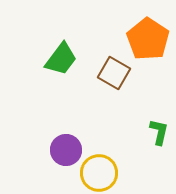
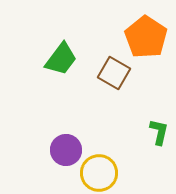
orange pentagon: moved 2 px left, 2 px up
